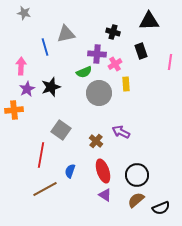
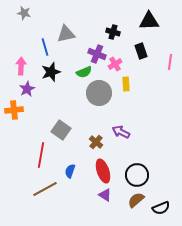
purple cross: rotated 18 degrees clockwise
black star: moved 15 px up
brown cross: moved 1 px down
